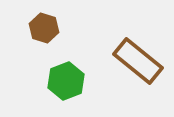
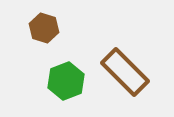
brown rectangle: moved 13 px left, 11 px down; rotated 6 degrees clockwise
